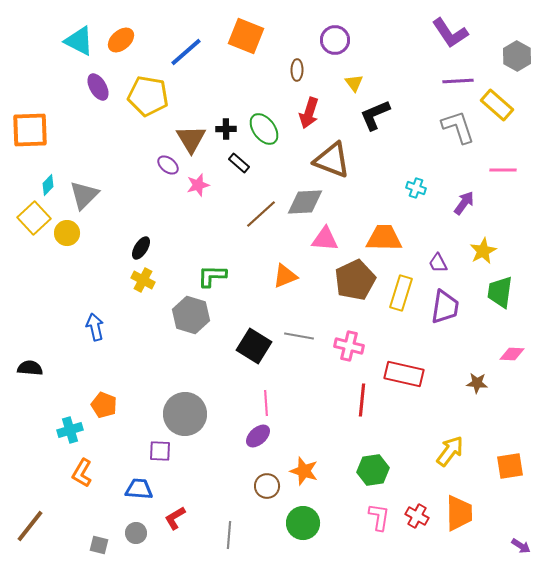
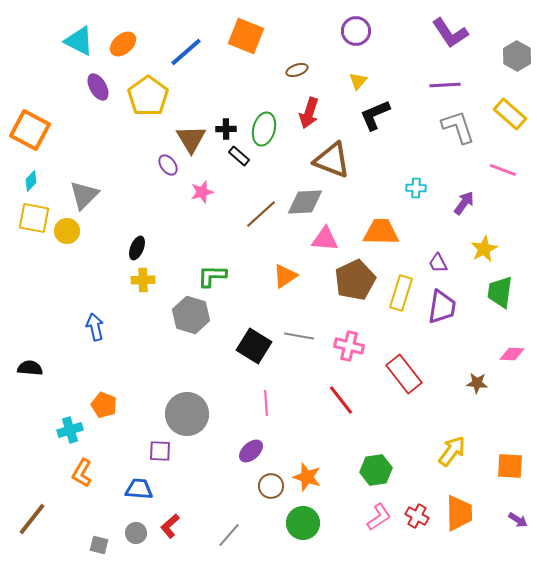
orange ellipse at (121, 40): moved 2 px right, 4 px down
purple circle at (335, 40): moved 21 px right, 9 px up
brown ellipse at (297, 70): rotated 70 degrees clockwise
purple line at (458, 81): moved 13 px left, 4 px down
yellow triangle at (354, 83): moved 4 px right, 2 px up; rotated 18 degrees clockwise
yellow pentagon at (148, 96): rotated 27 degrees clockwise
yellow rectangle at (497, 105): moved 13 px right, 9 px down
green ellipse at (264, 129): rotated 52 degrees clockwise
orange square at (30, 130): rotated 30 degrees clockwise
black rectangle at (239, 163): moved 7 px up
purple ellipse at (168, 165): rotated 15 degrees clockwise
pink line at (503, 170): rotated 20 degrees clockwise
cyan diamond at (48, 185): moved 17 px left, 4 px up
pink star at (198, 185): moved 4 px right, 7 px down
cyan cross at (416, 188): rotated 18 degrees counterclockwise
yellow square at (34, 218): rotated 36 degrees counterclockwise
yellow circle at (67, 233): moved 2 px up
orange trapezoid at (384, 238): moved 3 px left, 6 px up
black ellipse at (141, 248): moved 4 px left; rotated 10 degrees counterclockwise
yellow star at (483, 251): moved 1 px right, 2 px up
orange triangle at (285, 276): rotated 12 degrees counterclockwise
yellow cross at (143, 280): rotated 30 degrees counterclockwise
purple trapezoid at (445, 307): moved 3 px left
red rectangle at (404, 374): rotated 39 degrees clockwise
red line at (362, 400): moved 21 px left; rotated 44 degrees counterclockwise
gray circle at (185, 414): moved 2 px right
purple ellipse at (258, 436): moved 7 px left, 15 px down
yellow arrow at (450, 451): moved 2 px right
orange square at (510, 466): rotated 12 degrees clockwise
green hexagon at (373, 470): moved 3 px right
orange star at (304, 471): moved 3 px right, 6 px down
brown circle at (267, 486): moved 4 px right
pink L-shape at (379, 517): rotated 48 degrees clockwise
red L-shape at (175, 518): moved 5 px left, 8 px down; rotated 10 degrees counterclockwise
brown line at (30, 526): moved 2 px right, 7 px up
gray line at (229, 535): rotated 36 degrees clockwise
purple arrow at (521, 546): moved 3 px left, 26 px up
